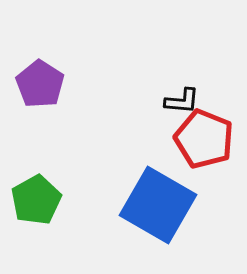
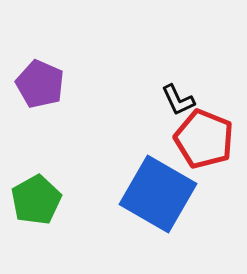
purple pentagon: rotated 9 degrees counterclockwise
black L-shape: moved 4 px left, 1 px up; rotated 60 degrees clockwise
blue square: moved 11 px up
